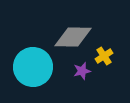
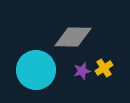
yellow cross: moved 12 px down
cyan circle: moved 3 px right, 3 px down
